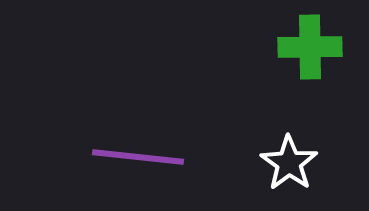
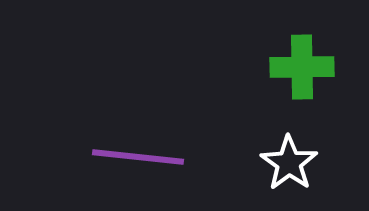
green cross: moved 8 px left, 20 px down
